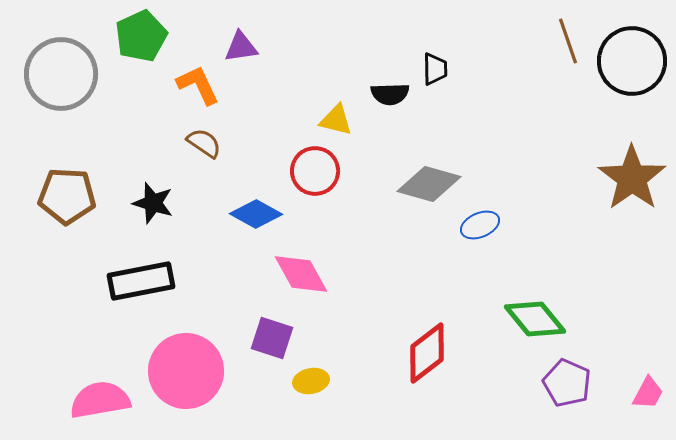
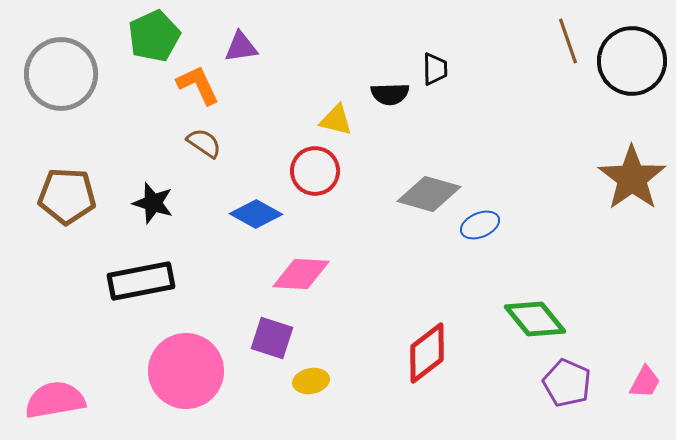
green pentagon: moved 13 px right
gray diamond: moved 10 px down
pink diamond: rotated 58 degrees counterclockwise
pink trapezoid: moved 3 px left, 11 px up
pink semicircle: moved 45 px left
